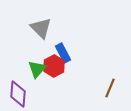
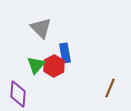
blue rectangle: moved 2 px right; rotated 18 degrees clockwise
green triangle: moved 1 px left, 4 px up
